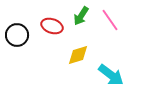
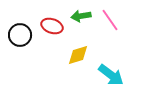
green arrow: rotated 48 degrees clockwise
black circle: moved 3 px right
